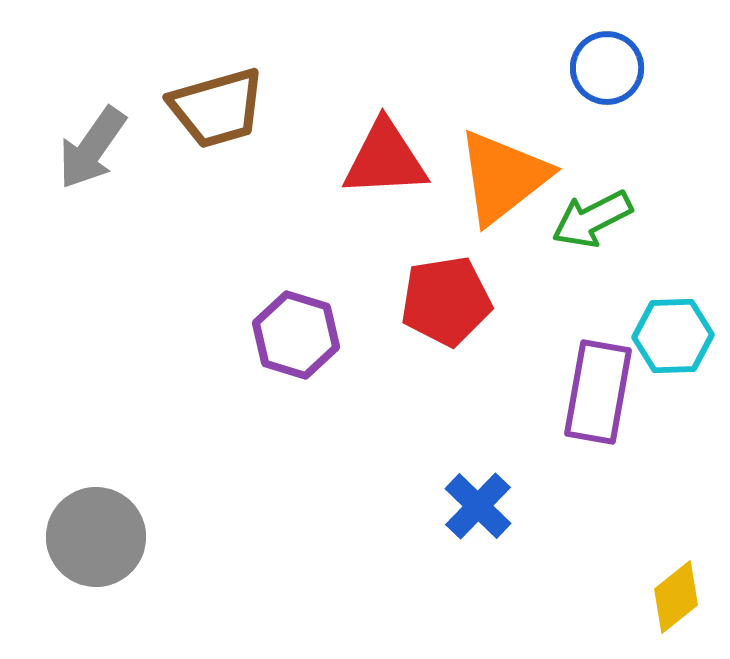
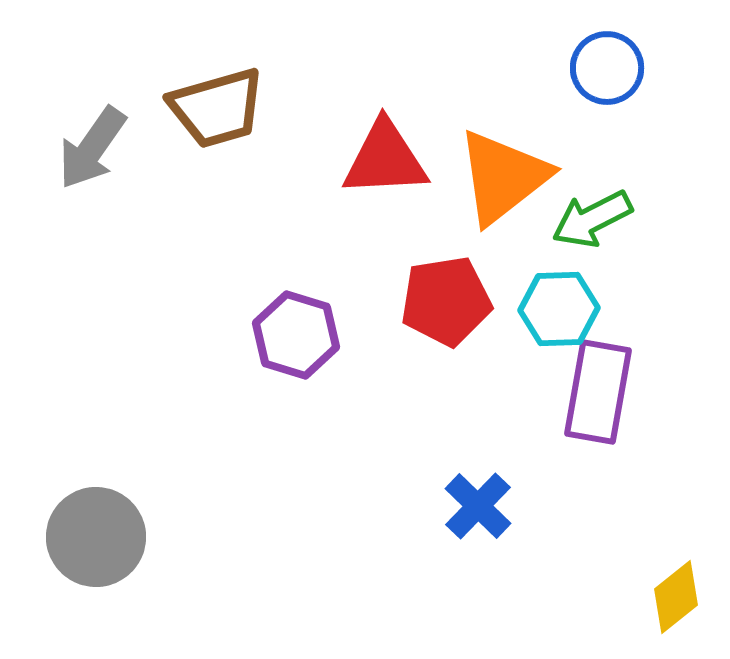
cyan hexagon: moved 114 px left, 27 px up
